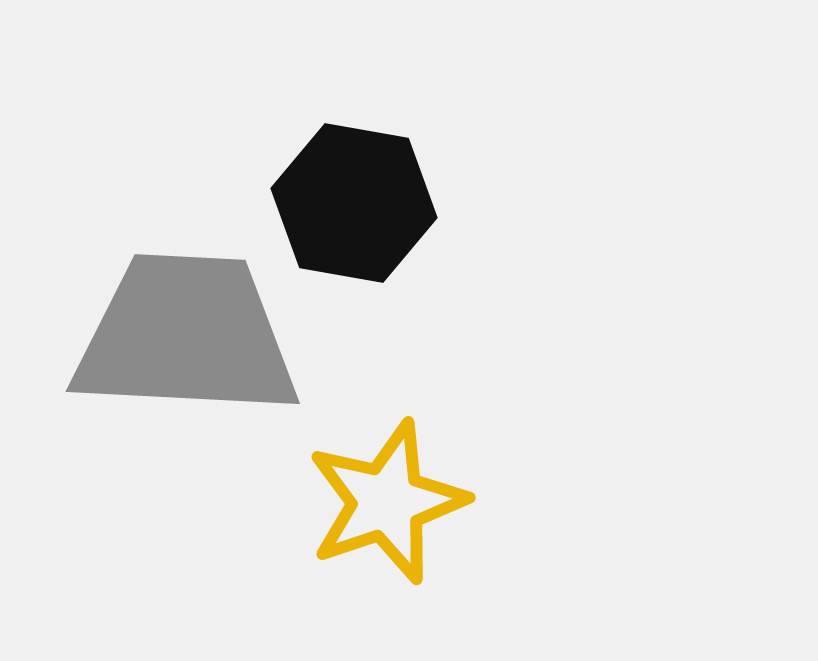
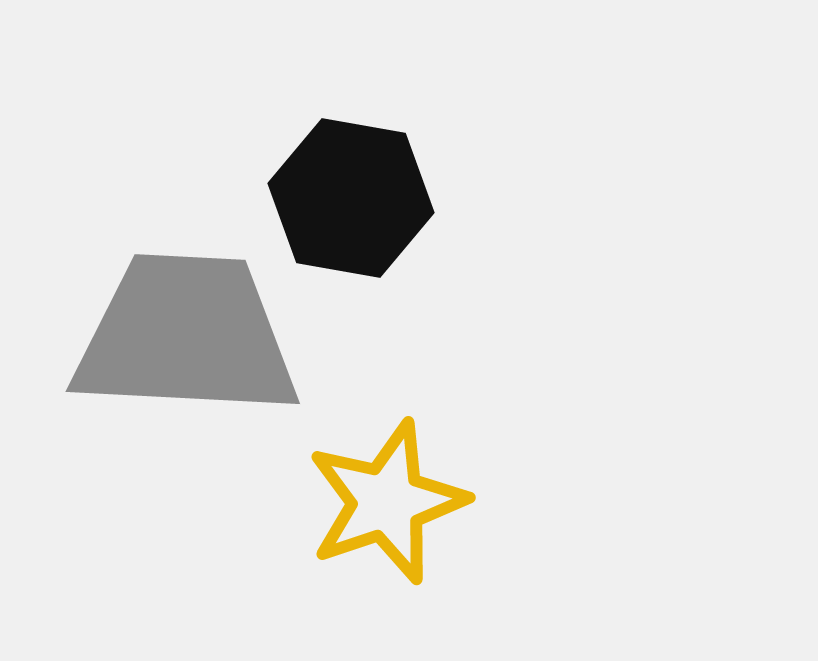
black hexagon: moved 3 px left, 5 px up
